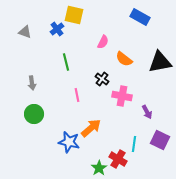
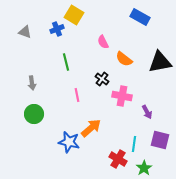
yellow square: rotated 18 degrees clockwise
blue cross: rotated 16 degrees clockwise
pink semicircle: rotated 128 degrees clockwise
purple square: rotated 12 degrees counterclockwise
green star: moved 45 px right
